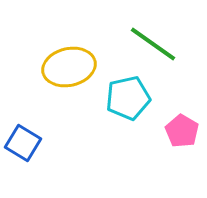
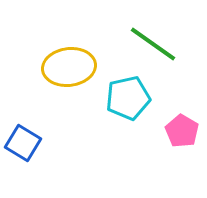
yellow ellipse: rotated 6 degrees clockwise
